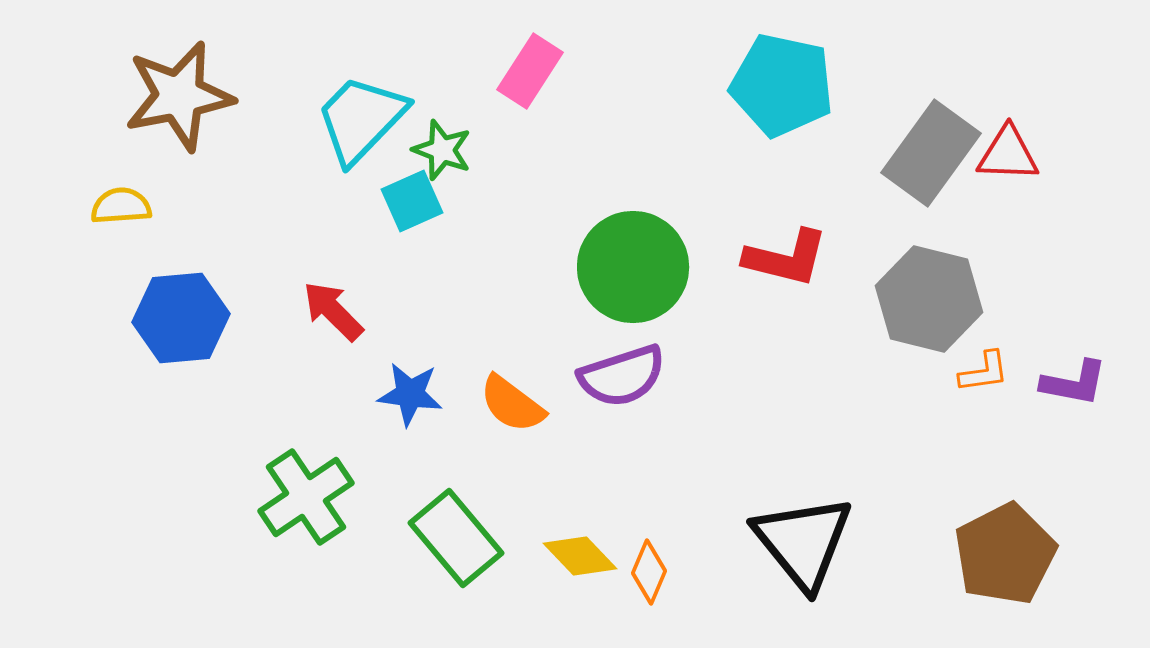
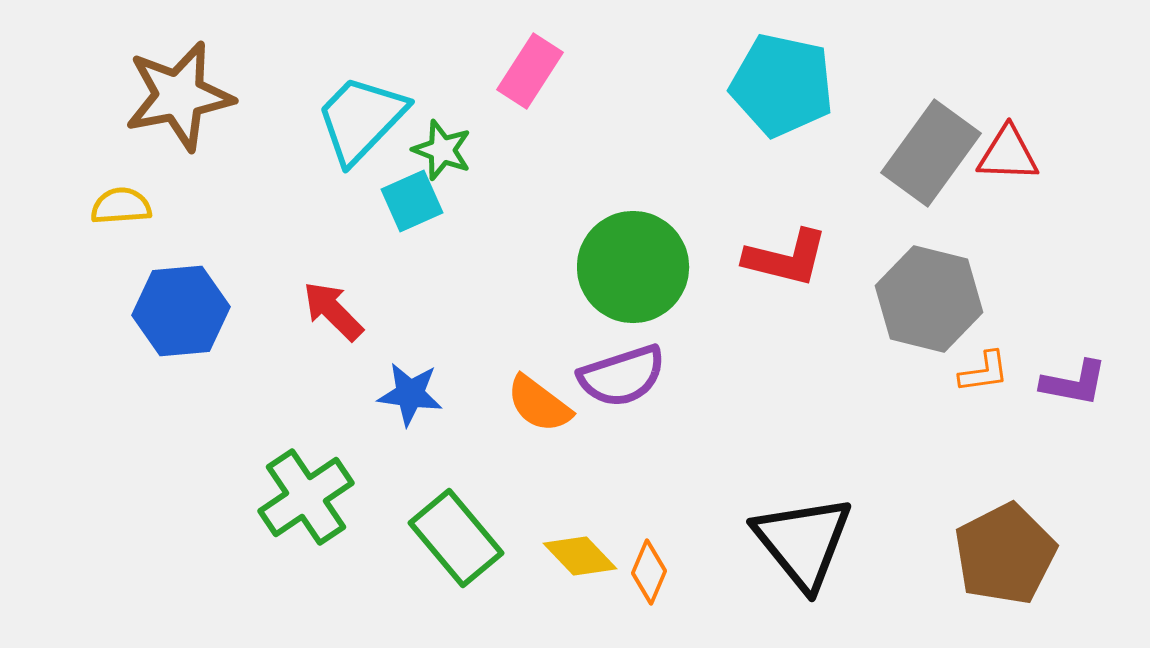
blue hexagon: moved 7 px up
orange semicircle: moved 27 px right
